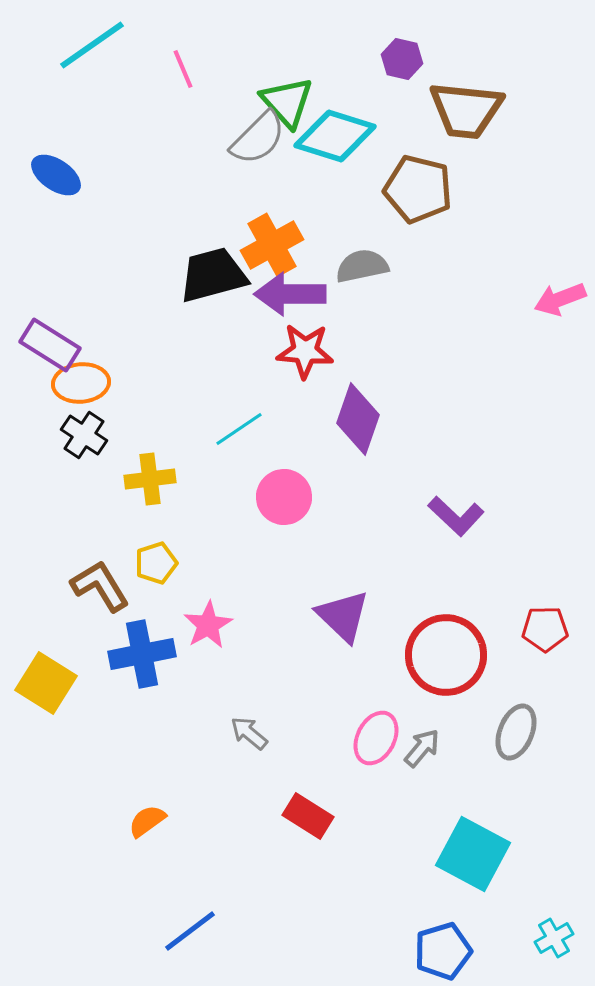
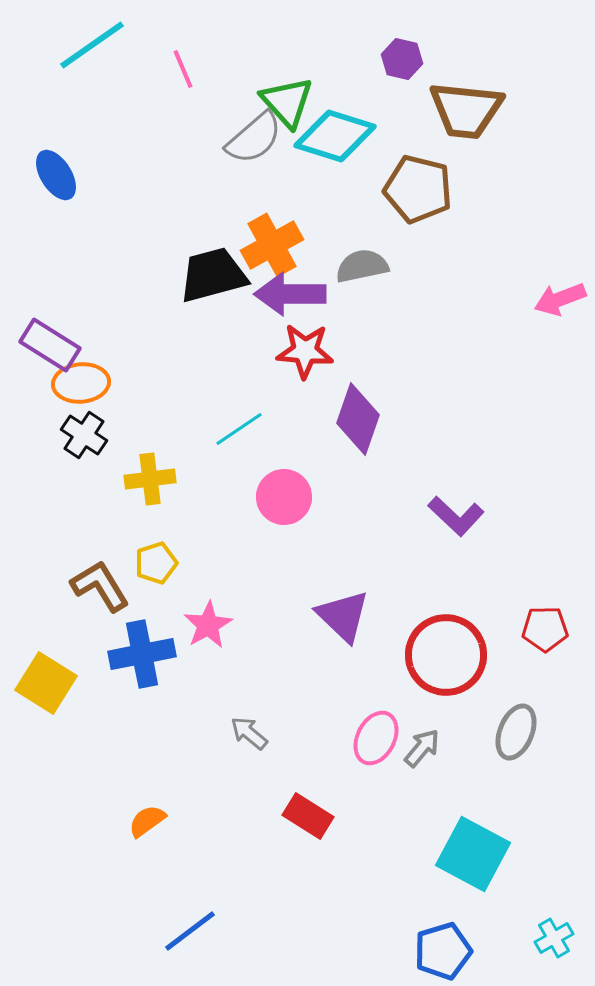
gray semicircle at (258, 138): moved 4 px left; rotated 4 degrees clockwise
blue ellipse at (56, 175): rotated 24 degrees clockwise
